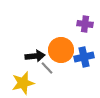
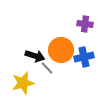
black arrow: rotated 24 degrees clockwise
